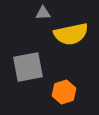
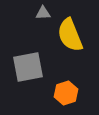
yellow semicircle: moved 1 px left, 1 px down; rotated 80 degrees clockwise
orange hexagon: moved 2 px right, 1 px down
